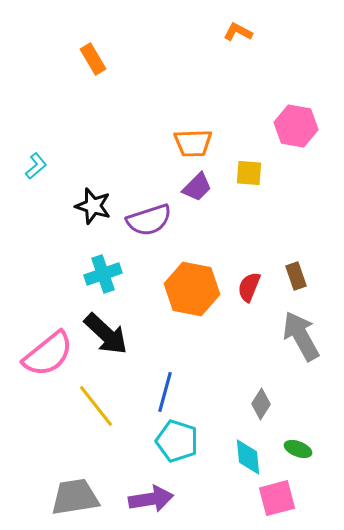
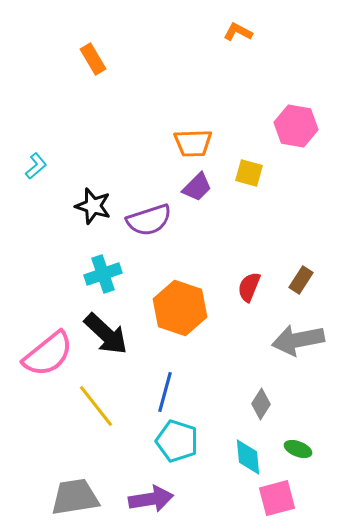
yellow square: rotated 12 degrees clockwise
brown rectangle: moved 5 px right, 4 px down; rotated 52 degrees clockwise
orange hexagon: moved 12 px left, 19 px down; rotated 8 degrees clockwise
gray arrow: moved 3 px left, 4 px down; rotated 72 degrees counterclockwise
